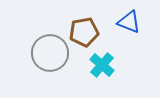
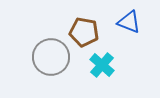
brown pentagon: rotated 20 degrees clockwise
gray circle: moved 1 px right, 4 px down
